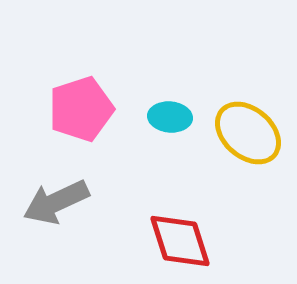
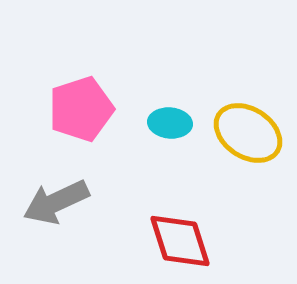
cyan ellipse: moved 6 px down
yellow ellipse: rotated 8 degrees counterclockwise
